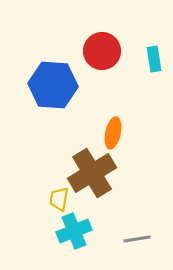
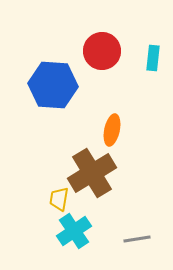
cyan rectangle: moved 1 px left, 1 px up; rotated 15 degrees clockwise
orange ellipse: moved 1 px left, 3 px up
cyan cross: rotated 12 degrees counterclockwise
